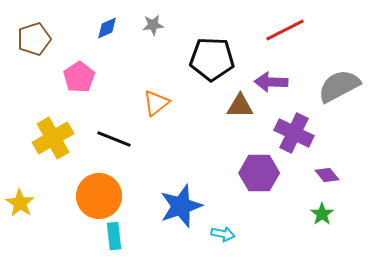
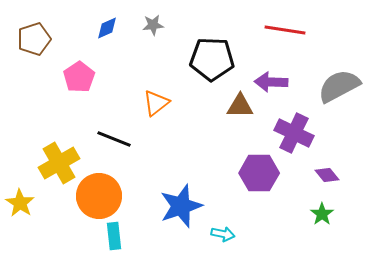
red line: rotated 36 degrees clockwise
yellow cross: moved 6 px right, 25 px down
